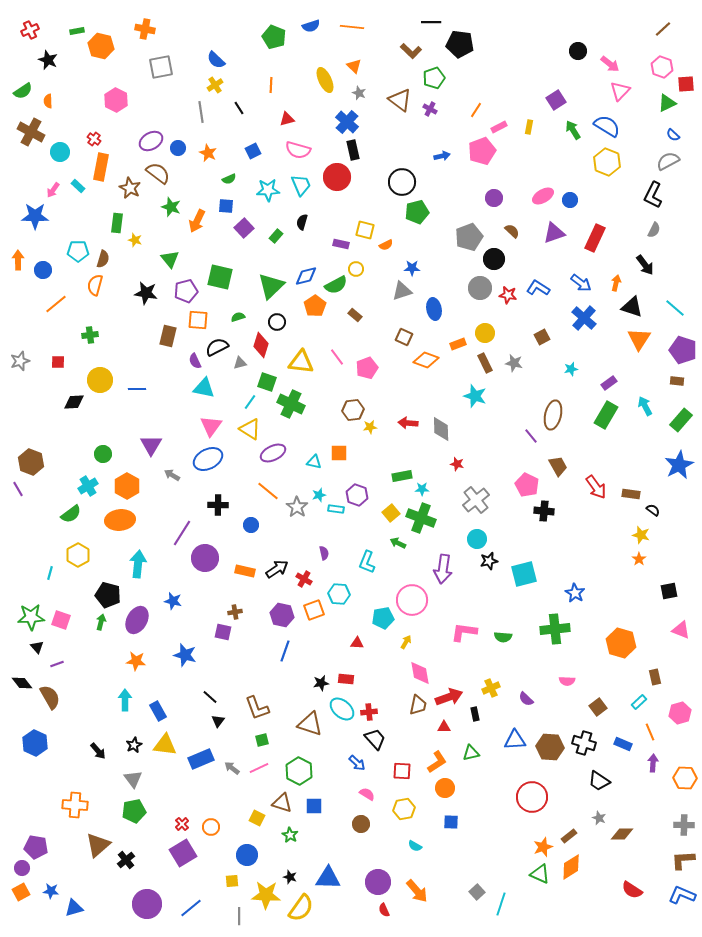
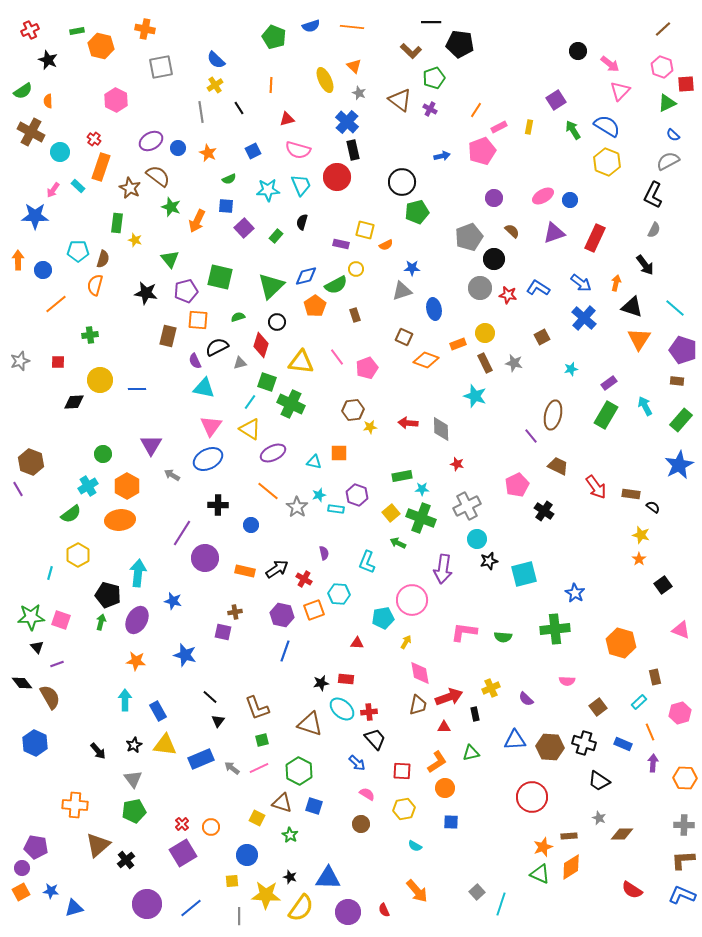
orange rectangle at (101, 167): rotated 8 degrees clockwise
brown semicircle at (158, 173): moved 3 px down
brown rectangle at (355, 315): rotated 32 degrees clockwise
brown trapezoid at (558, 466): rotated 35 degrees counterclockwise
pink pentagon at (527, 485): moved 10 px left; rotated 20 degrees clockwise
gray cross at (476, 500): moved 9 px left, 6 px down; rotated 12 degrees clockwise
black semicircle at (653, 510): moved 3 px up
black cross at (544, 511): rotated 30 degrees clockwise
cyan arrow at (138, 564): moved 9 px down
black square at (669, 591): moved 6 px left, 6 px up; rotated 24 degrees counterclockwise
blue square at (314, 806): rotated 18 degrees clockwise
brown rectangle at (569, 836): rotated 35 degrees clockwise
purple circle at (378, 882): moved 30 px left, 30 px down
